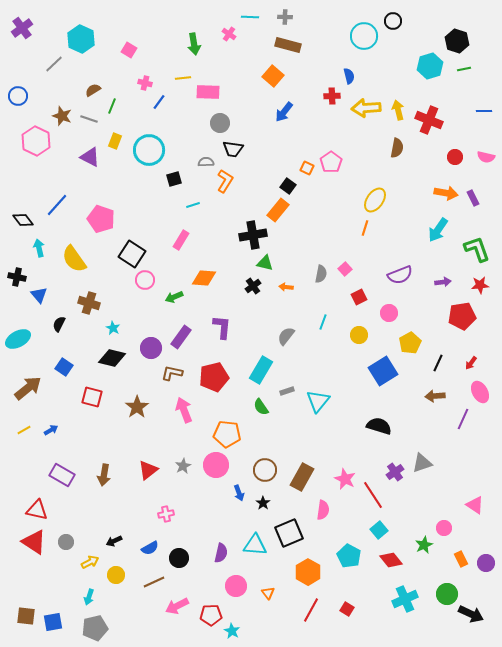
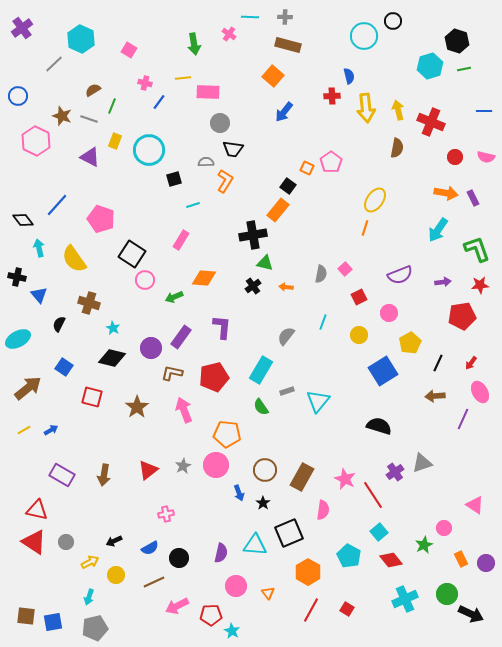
yellow arrow at (366, 108): rotated 92 degrees counterclockwise
red cross at (429, 120): moved 2 px right, 2 px down
cyan square at (379, 530): moved 2 px down
